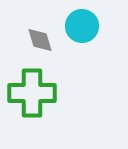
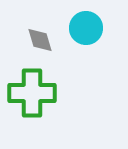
cyan circle: moved 4 px right, 2 px down
